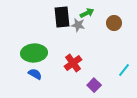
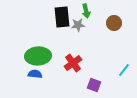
green arrow: moved 1 px left, 2 px up; rotated 104 degrees clockwise
gray star: rotated 16 degrees counterclockwise
green ellipse: moved 4 px right, 3 px down
blue semicircle: rotated 24 degrees counterclockwise
purple square: rotated 24 degrees counterclockwise
